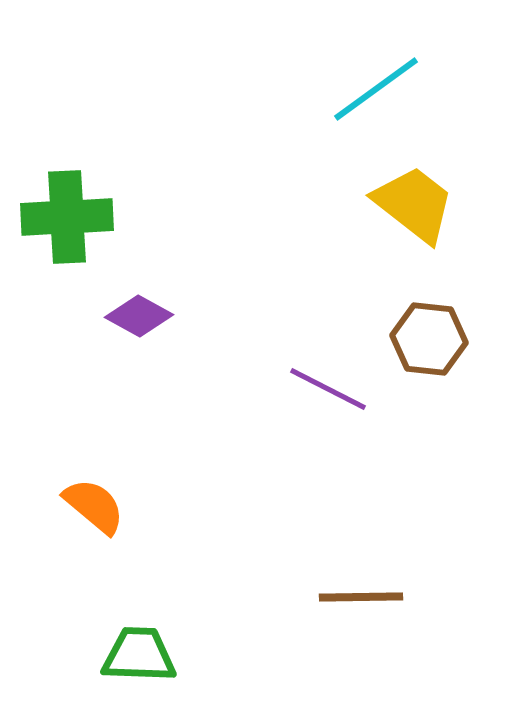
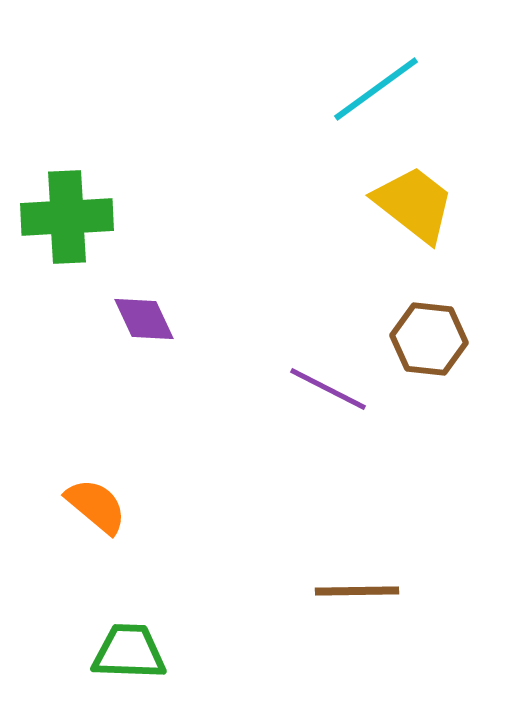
purple diamond: moved 5 px right, 3 px down; rotated 36 degrees clockwise
orange semicircle: moved 2 px right
brown line: moved 4 px left, 6 px up
green trapezoid: moved 10 px left, 3 px up
